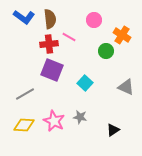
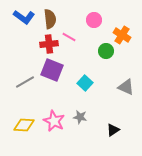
gray line: moved 12 px up
